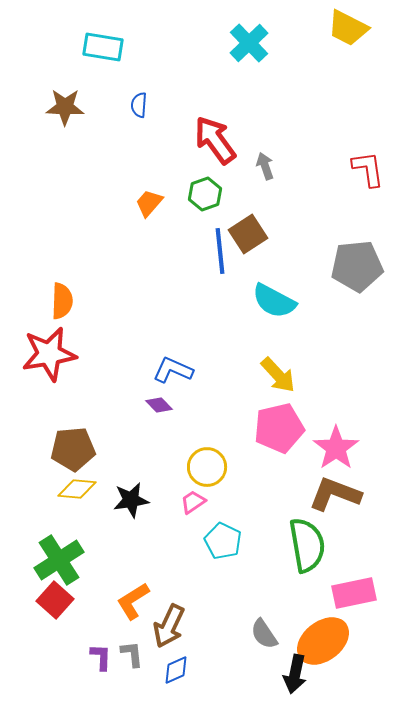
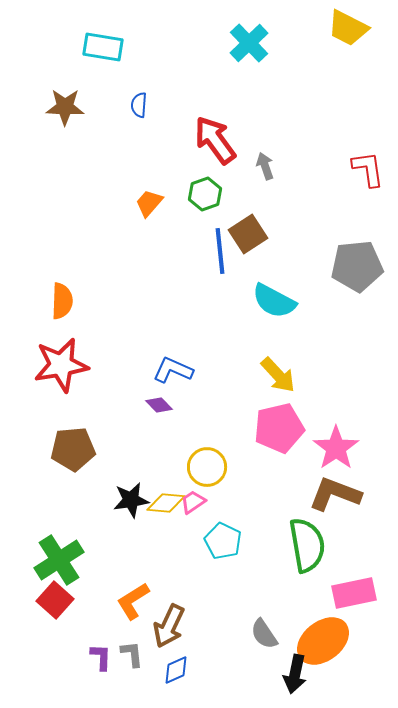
red star: moved 12 px right, 11 px down
yellow diamond: moved 89 px right, 14 px down
